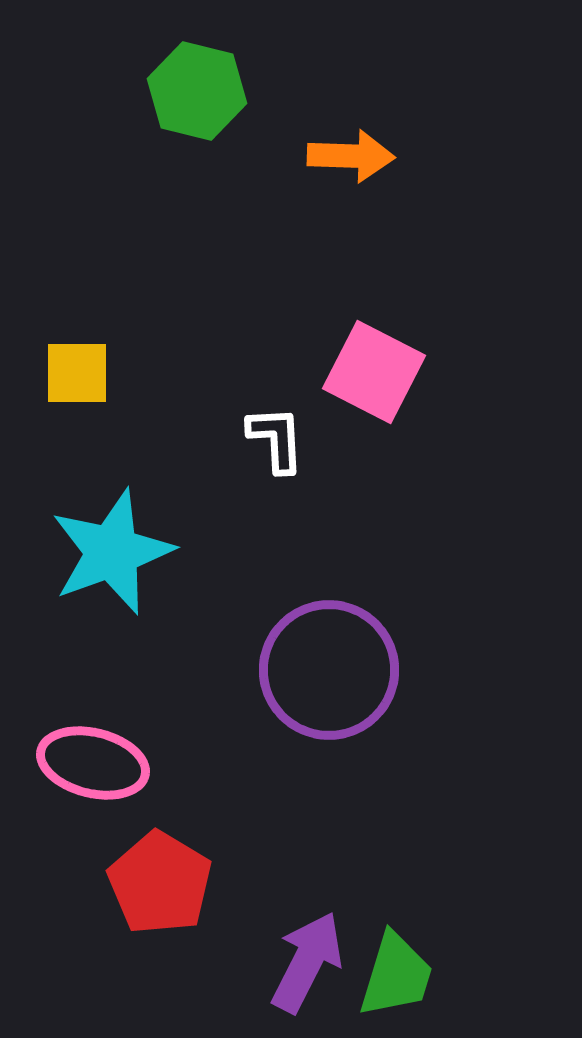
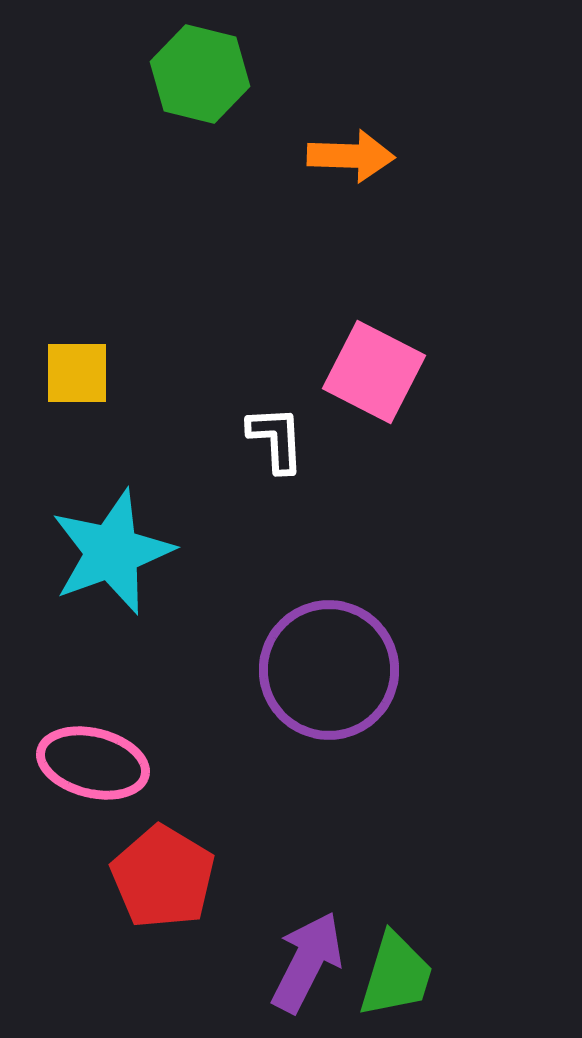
green hexagon: moved 3 px right, 17 px up
red pentagon: moved 3 px right, 6 px up
